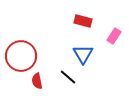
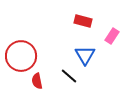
pink rectangle: moved 2 px left
blue triangle: moved 2 px right, 1 px down
black line: moved 1 px right, 1 px up
